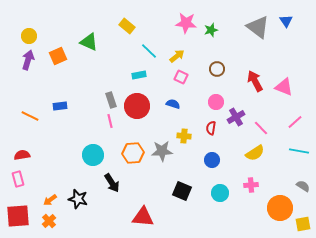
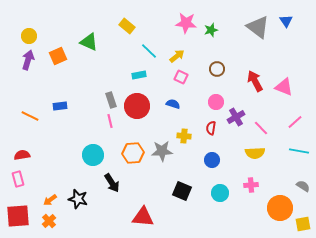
yellow semicircle at (255, 153): rotated 30 degrees clockwise
